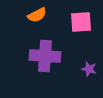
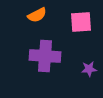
purple star: rotated 21 degrees counterclockwise
